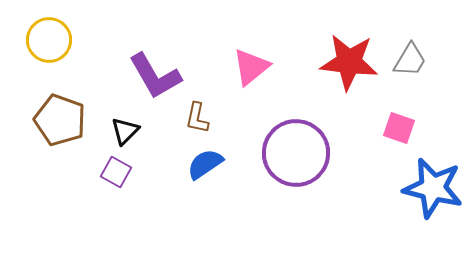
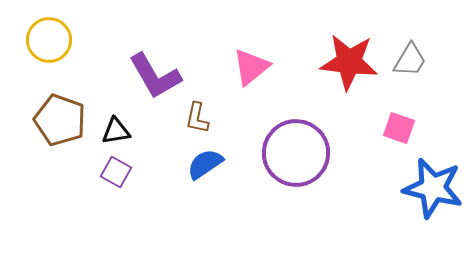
black triangle: moved 9 px left; rotated 36 degrees clockwise
